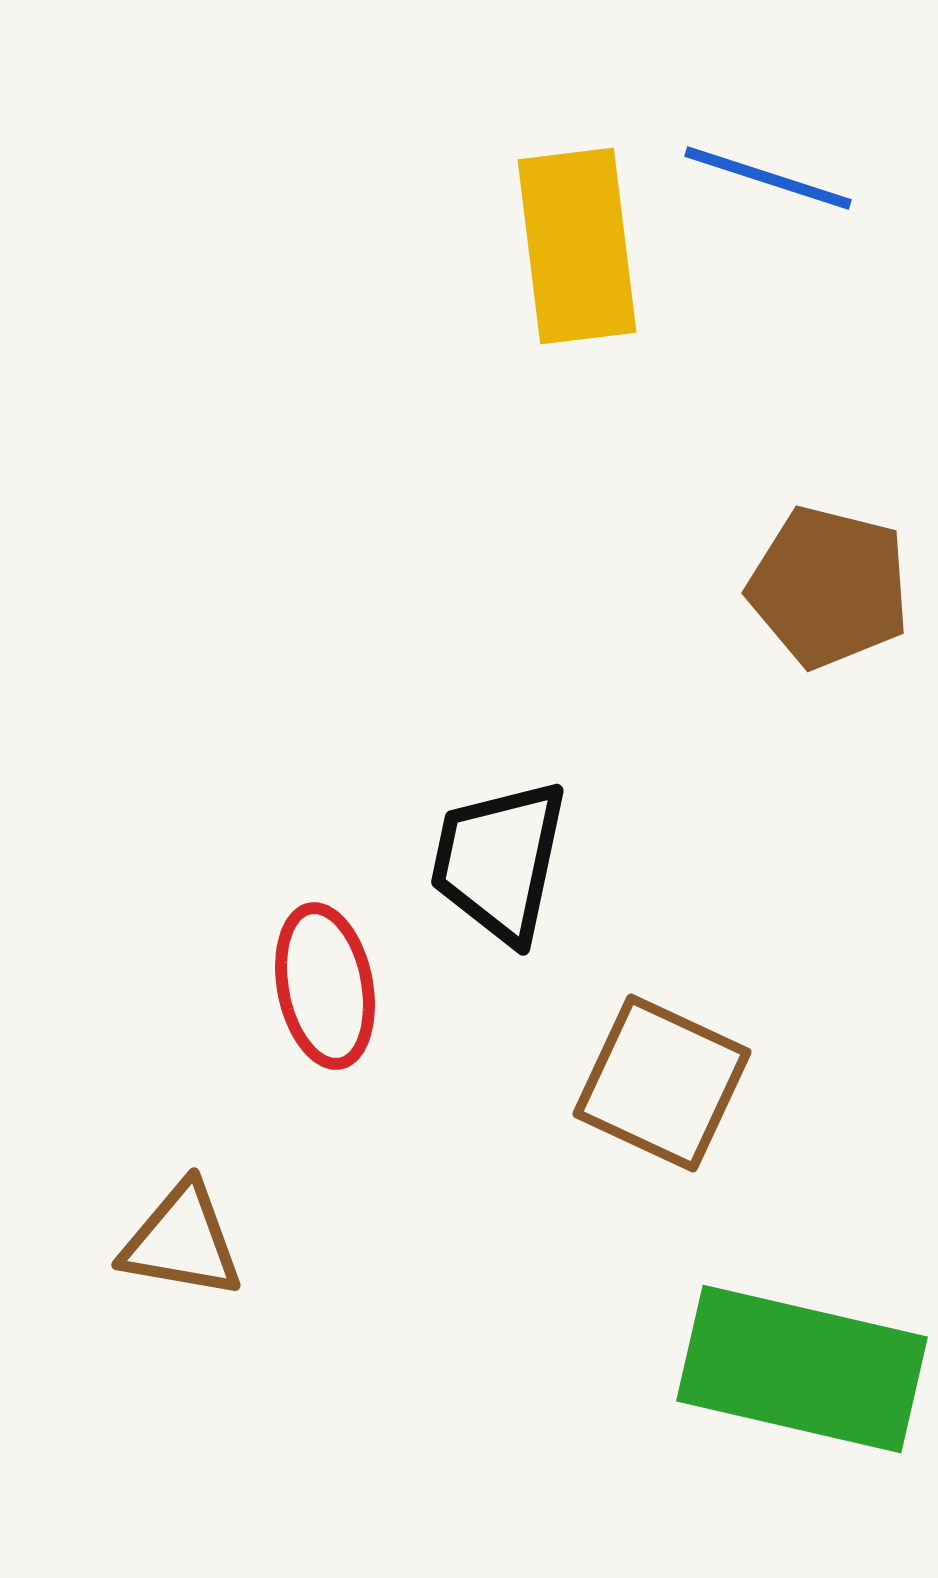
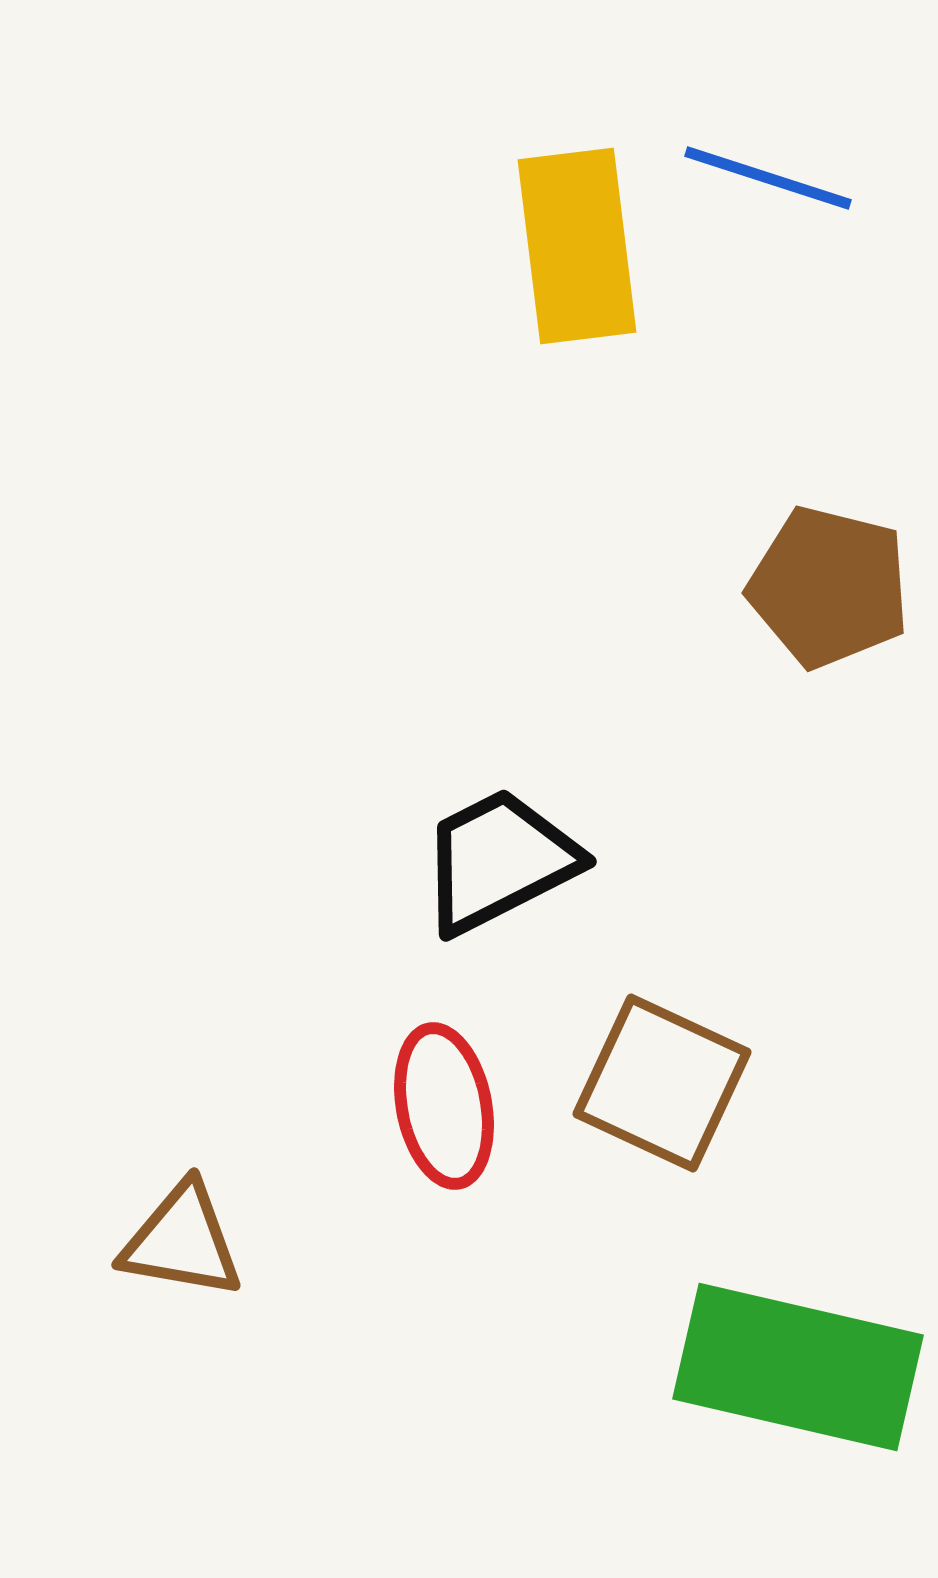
black trapezoid: rotated 51 degrees clockwise
red ellipse: moved 119 px right, 120 px down
green rectangle: moved 4 px left, 2 px up
